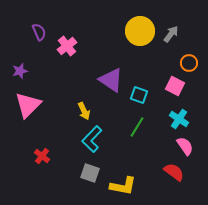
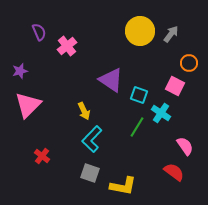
cyan cross: moved 18 px left, 6 px up
